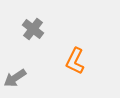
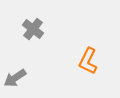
orange L-shape: moved 13 px right
